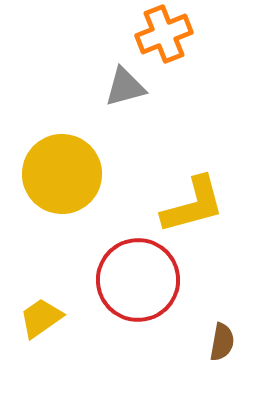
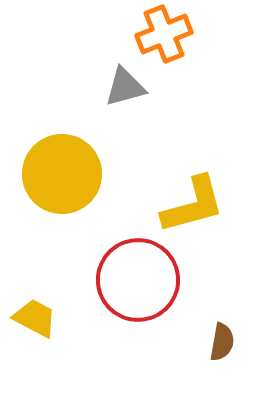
yellow trapezoid: moved 6 px left; rotated 63 degrees clockwise
